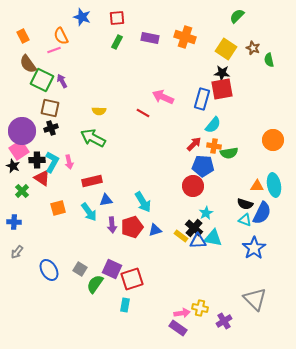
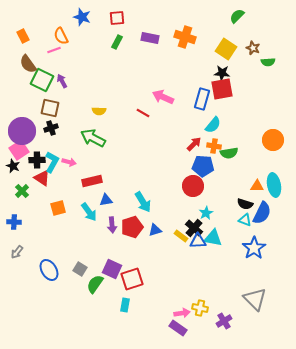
green semicircle at (269, 60): moved 1 px left, 2 px down; rotated 80 degrees counterclockwise
pink arrow at (69, 162): rotated 64 degrees counterclockwise
